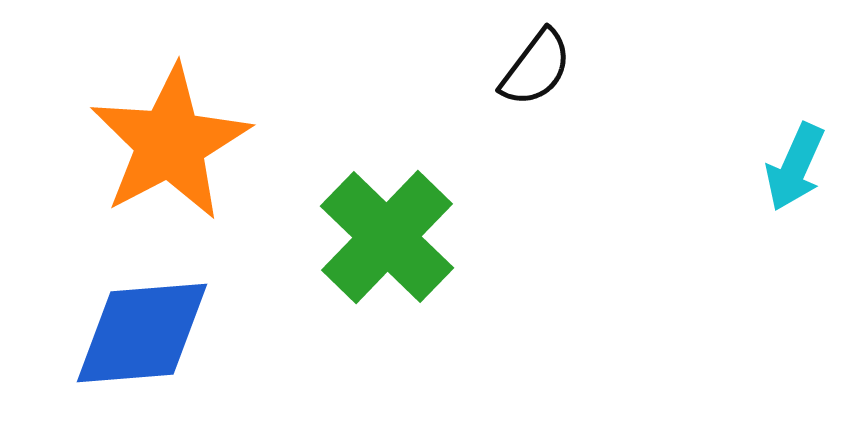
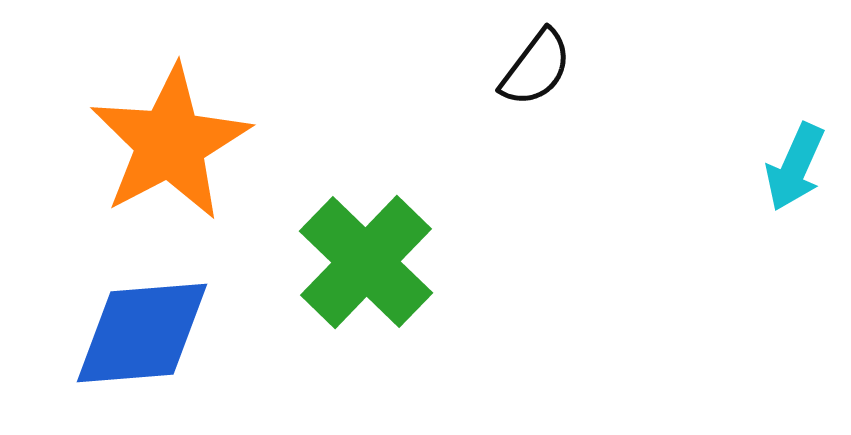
green cross: moved 21 px left, 25 px down
